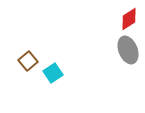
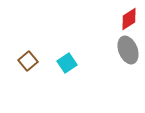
cyan square: moved 14 px right, 10 px up
